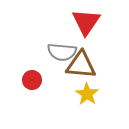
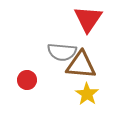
red triangle: moved 2 px right, 3 px up
red circle: moved 5 px left
